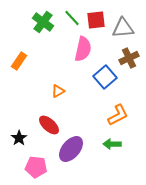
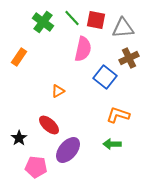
red square: rotated 18 degrees clockwise
orange rectangle: moved 4 px up
blue square: rotated 10 degrees counterclockwise
orange L-shape: rotated 135 degrees counterclockwise
purple ellipse: moved 3 px left, 1 px down
